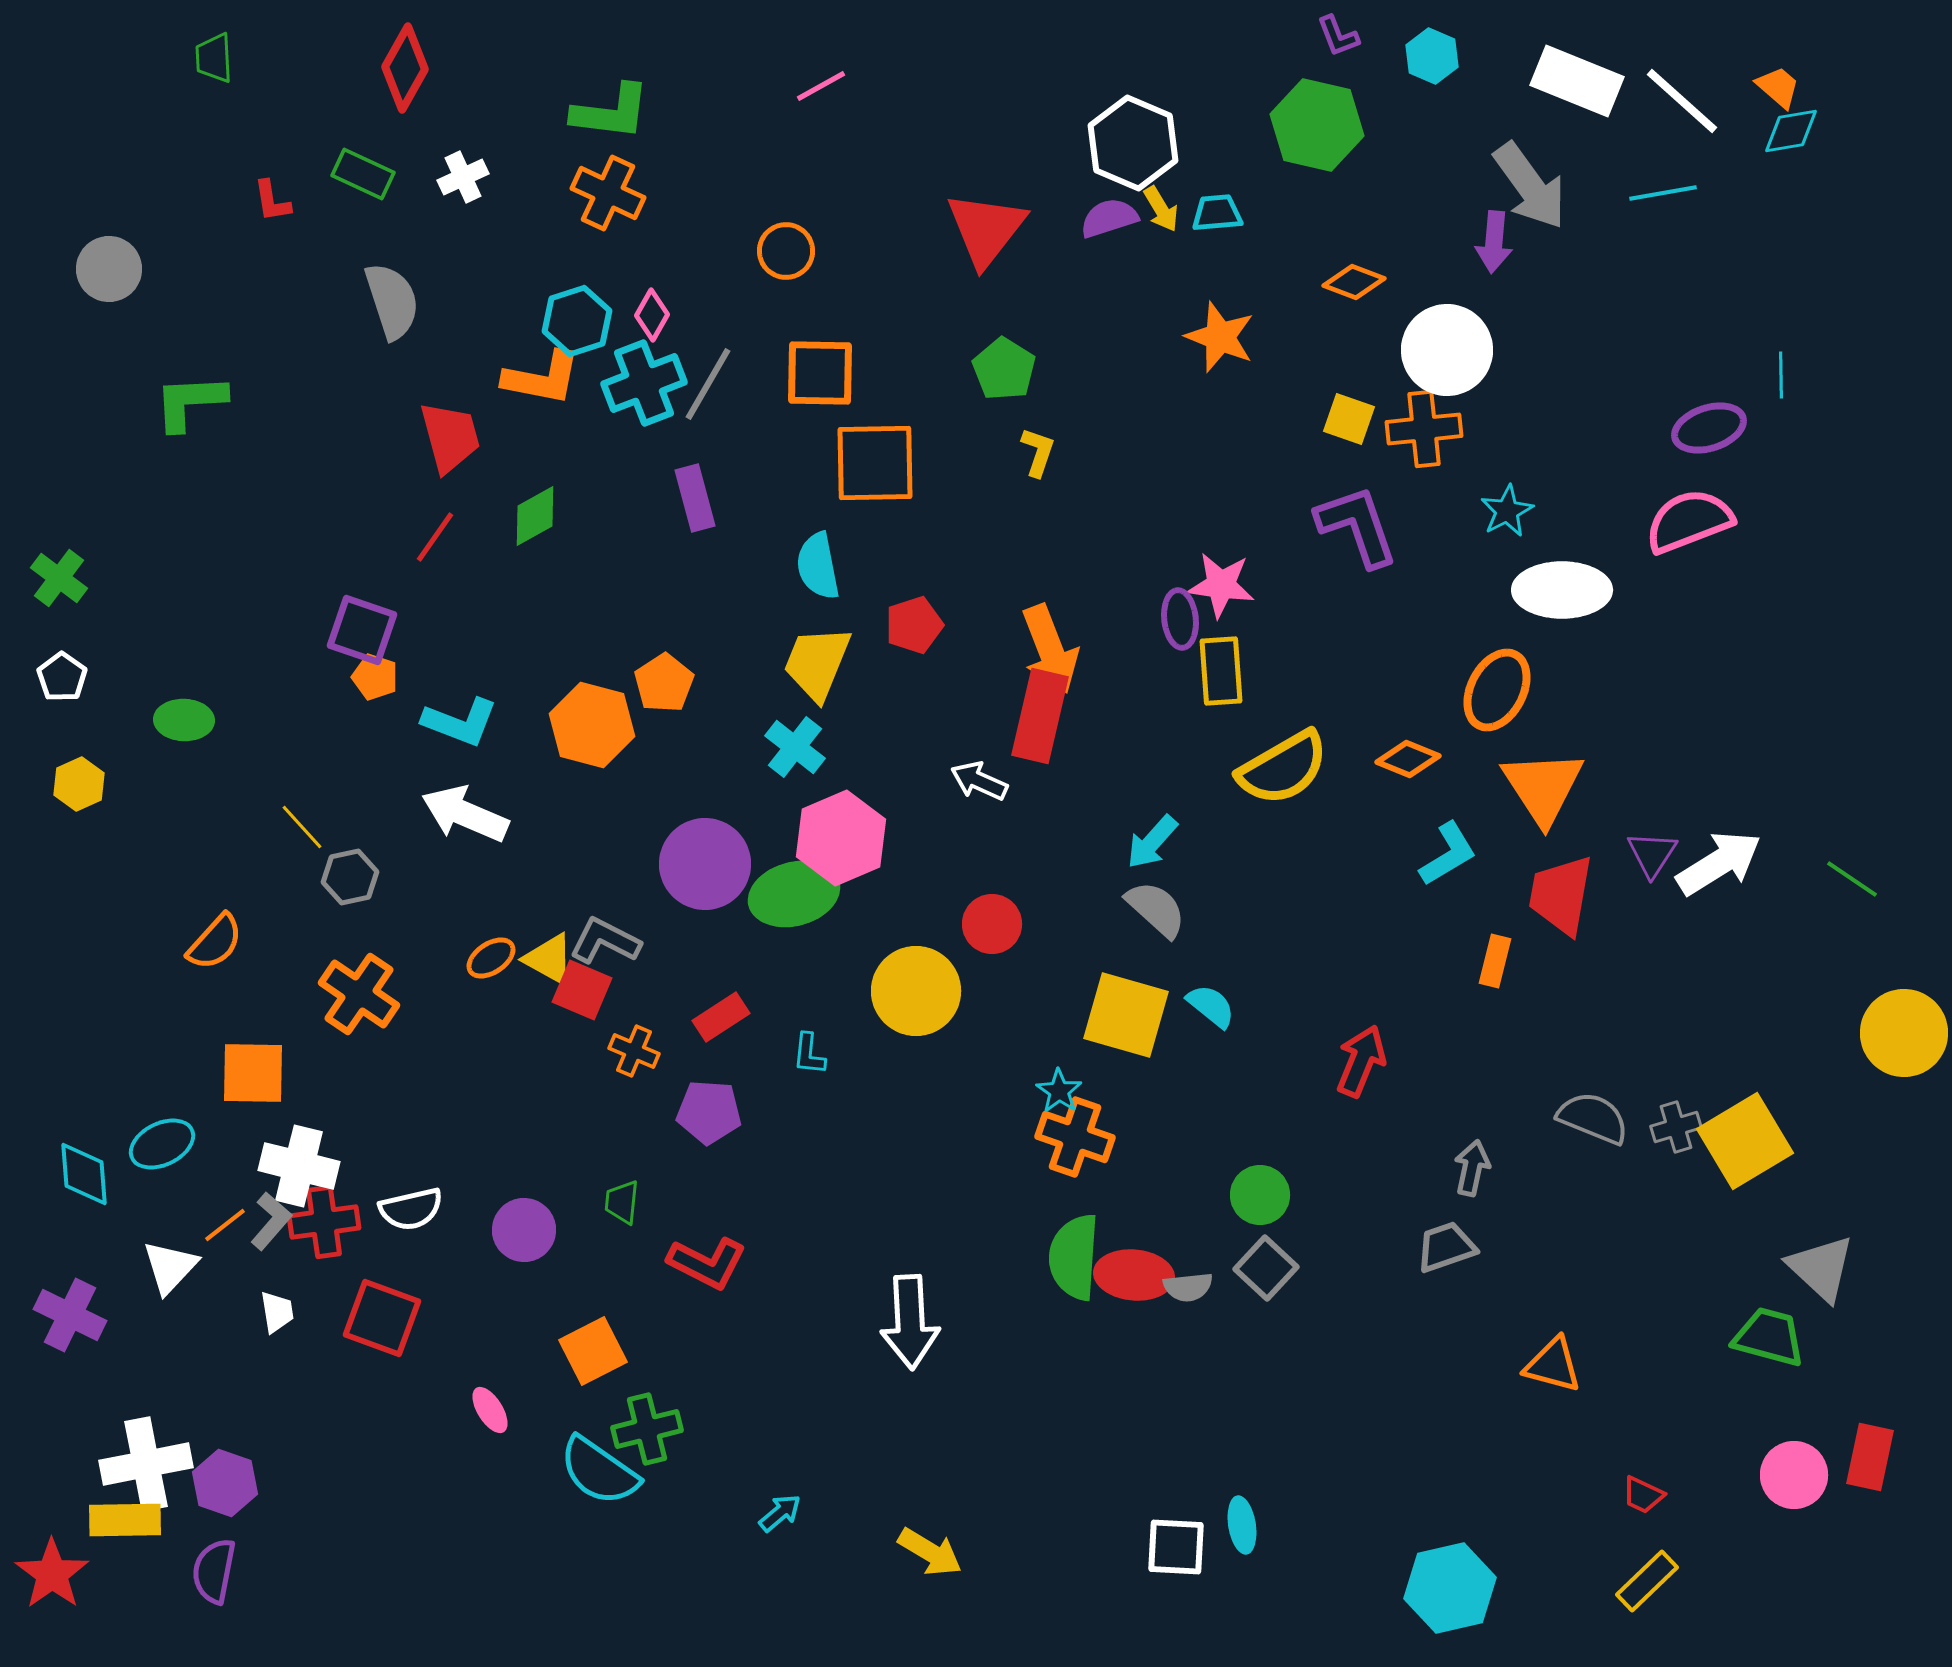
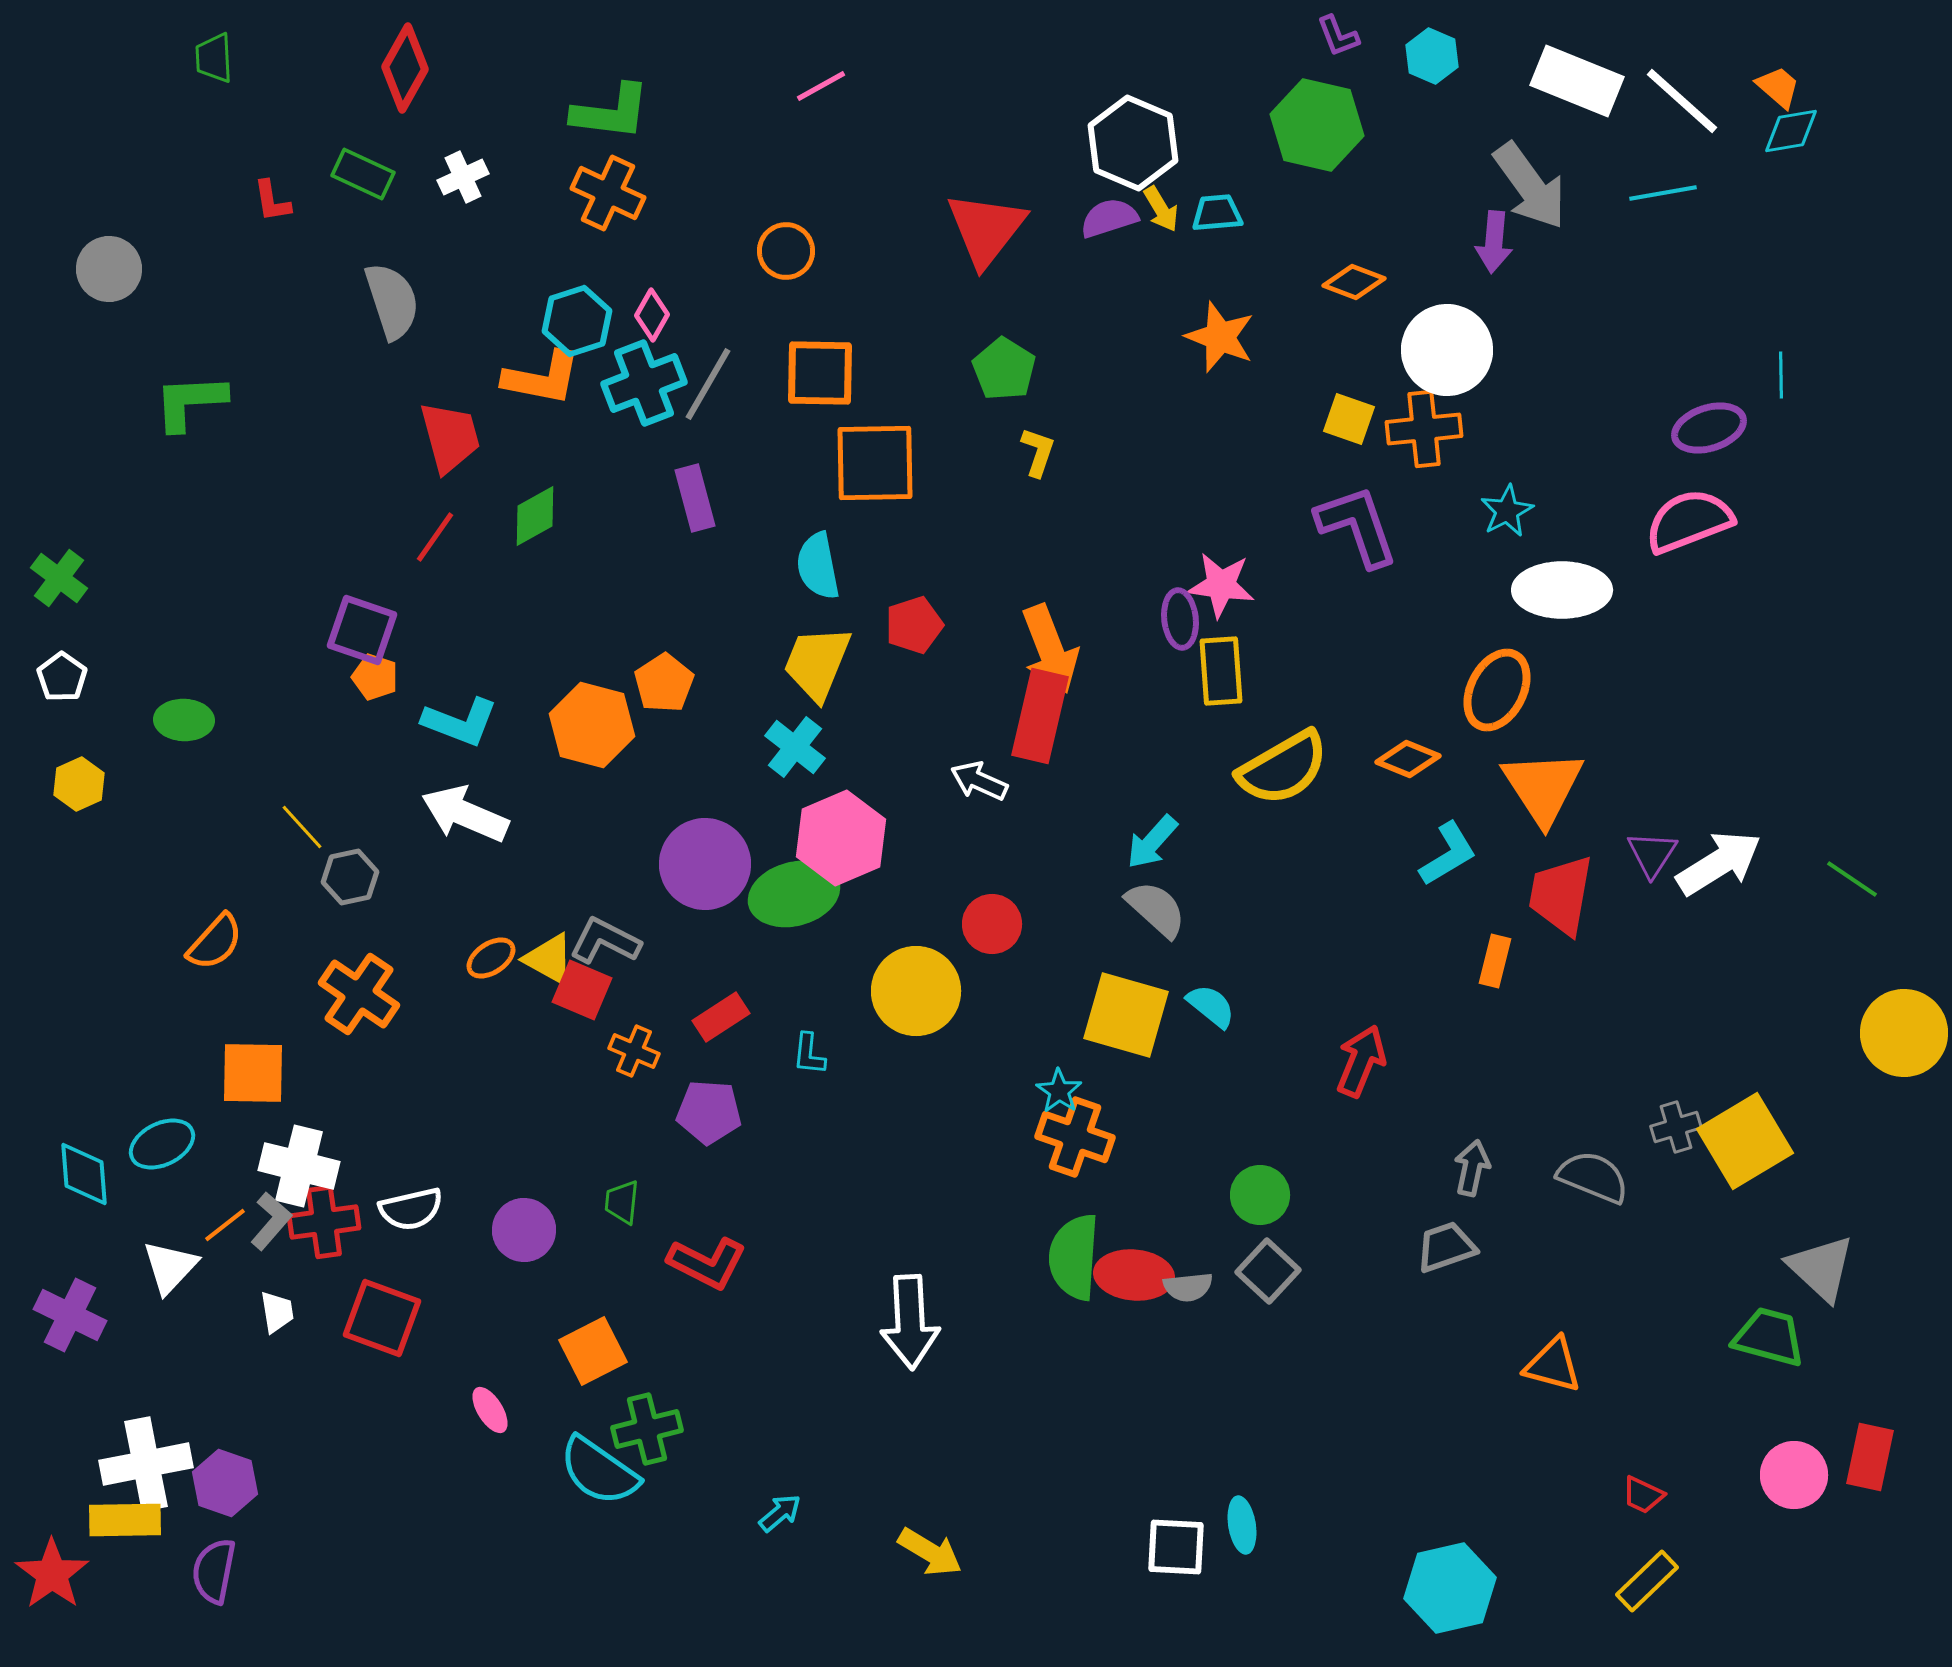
gray semicircle at (1593, 1118): moved 59 px down
gray square at (1266, 1268): moved 2 px right, 3 px down
